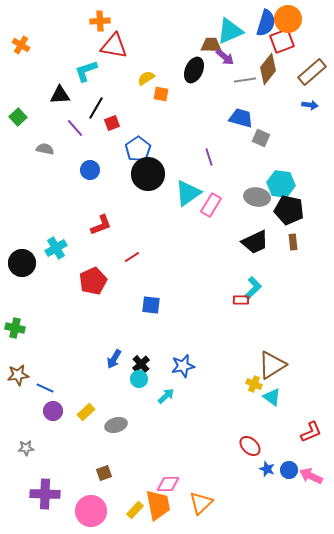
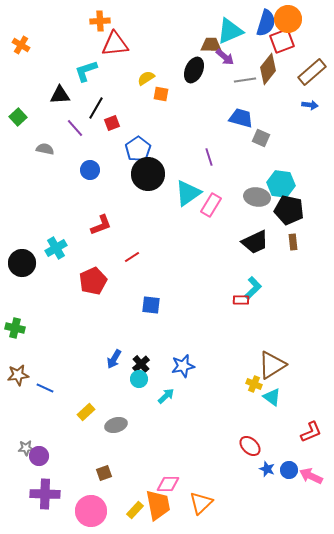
red triangle at (114, 46): moved 1 px right, 2 px up; rotated 16 degrees counterclockwise
purple circle at (53, 411): moved 14 px left, 45 px down
